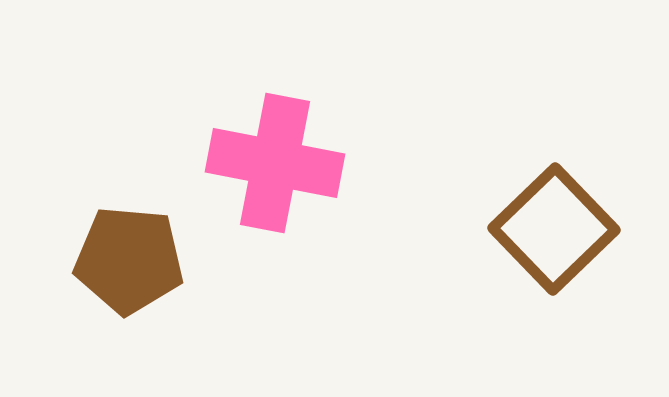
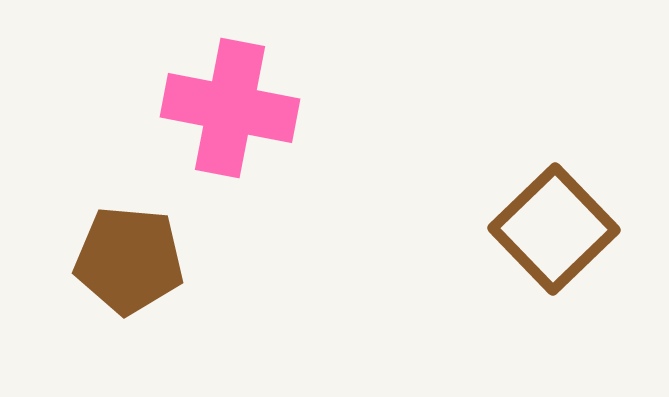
pink cross: moved 45 px left, 55 px up
